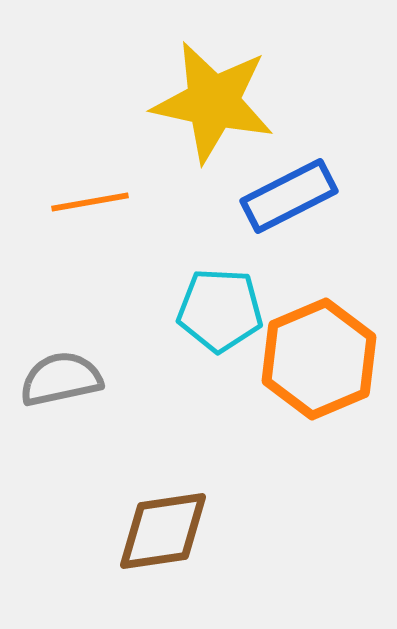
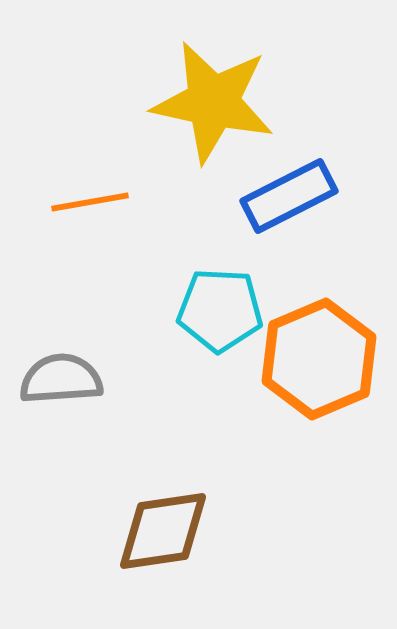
gray semicircle: rotated 8 degrees clockwise
